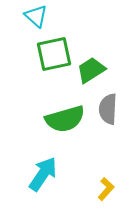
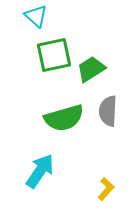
green square: moved 1 px down
green trapezoid: moved 1 px up
gray semicircle: moved 2 px down
green semicircle: moved 1 px left, 1 px up
cyan arrow: moved 3 px left, 3 px up
